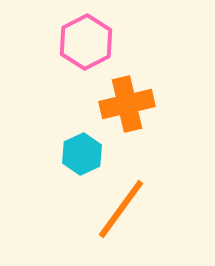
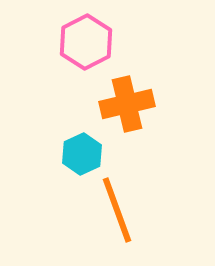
orange line: moved 4 px left, 1 px down; rotated 56 degrees counterclockwise
